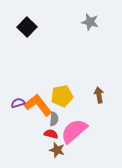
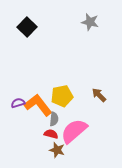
brown arrow: rotated 35 degrees counterclockwise
